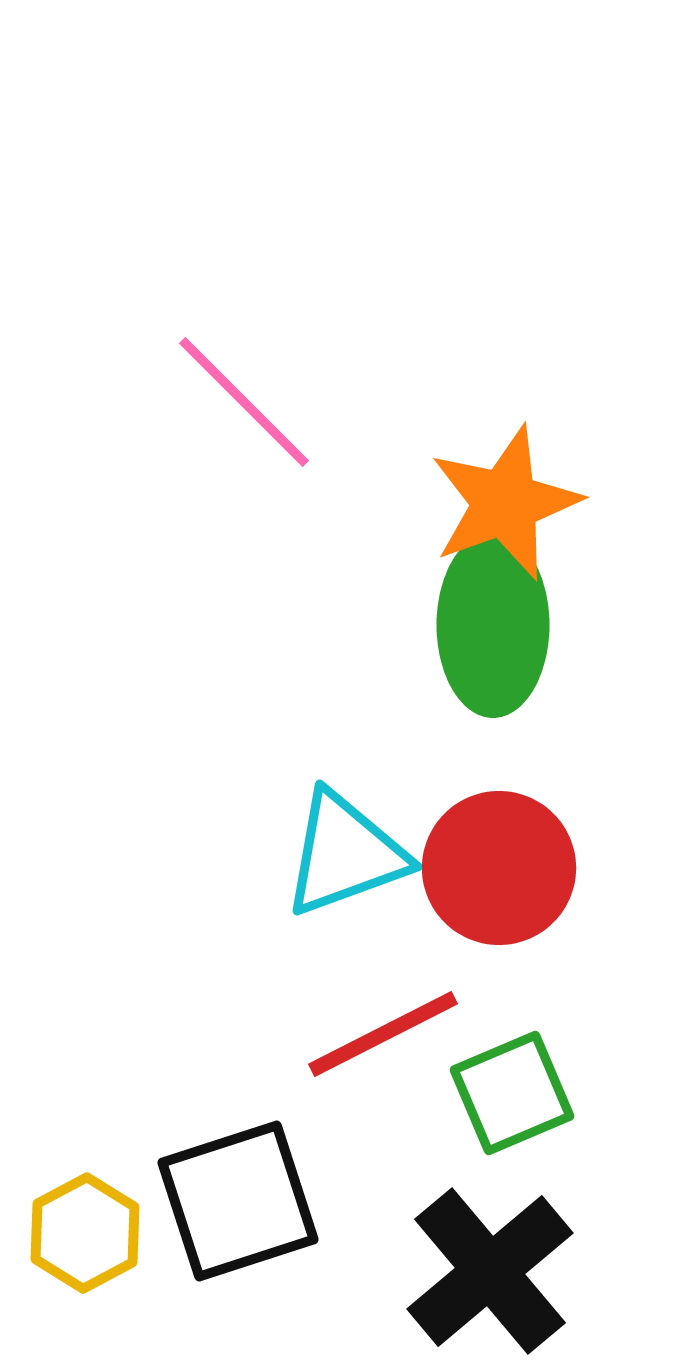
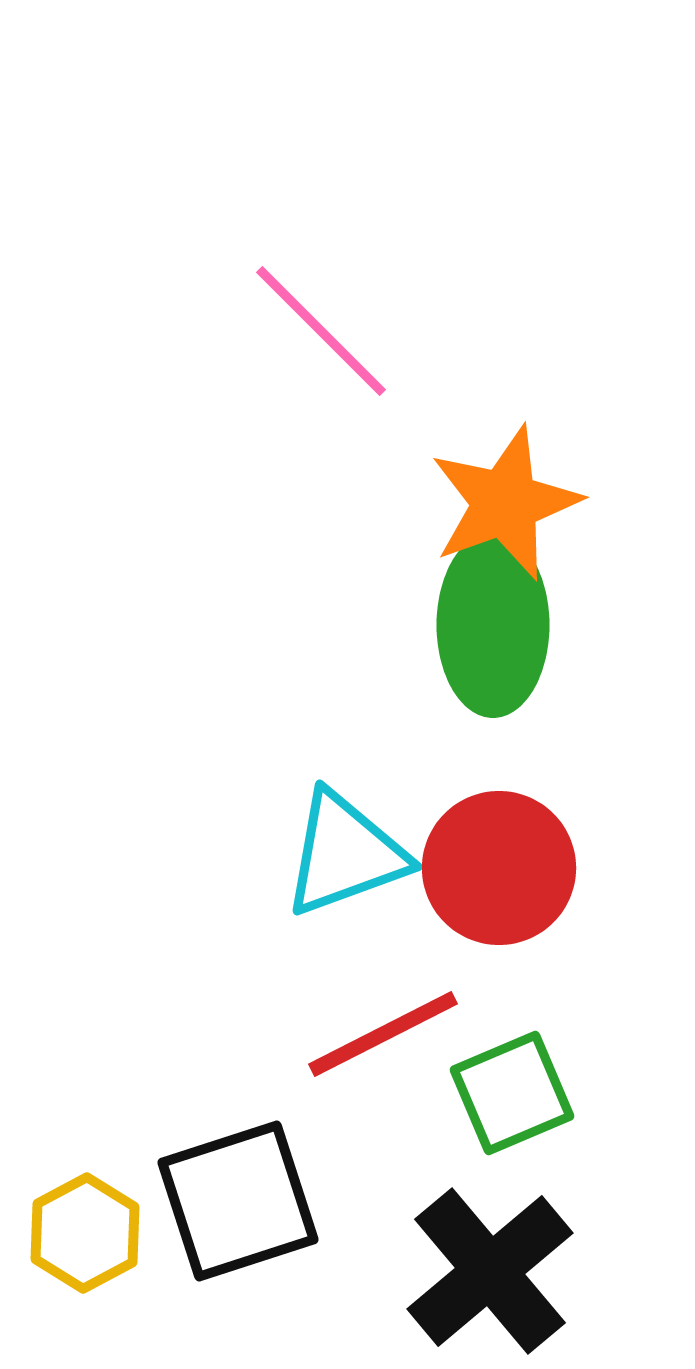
pink line: moved 77 px right, 71 px up
